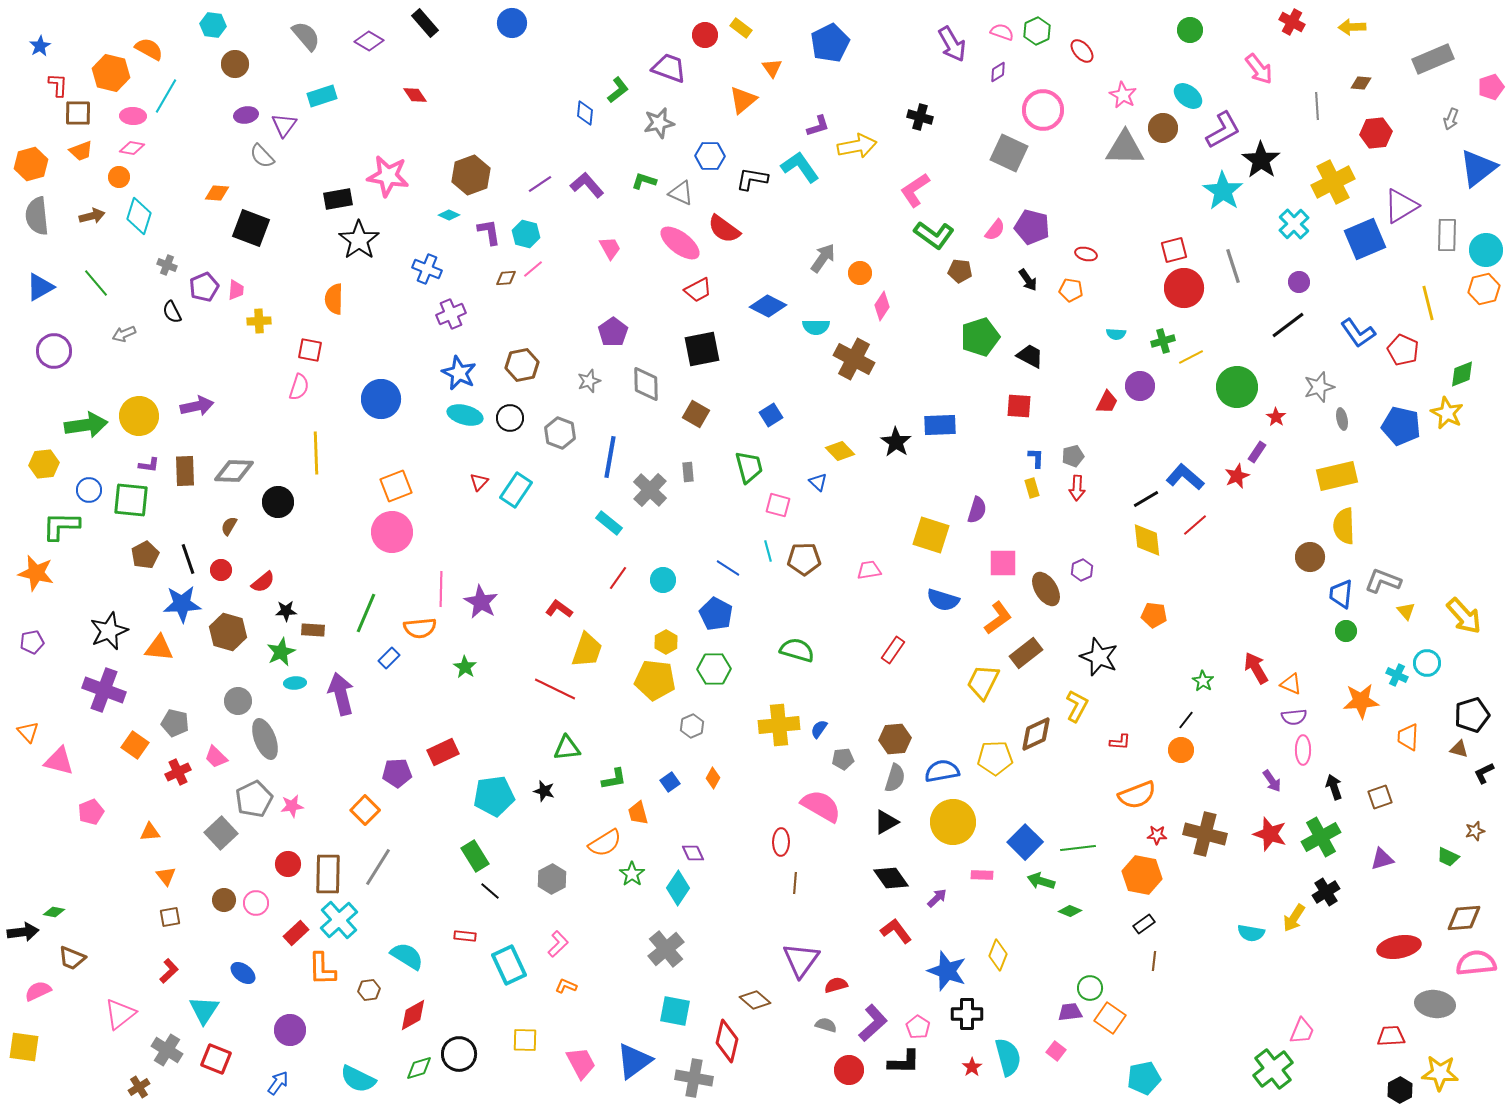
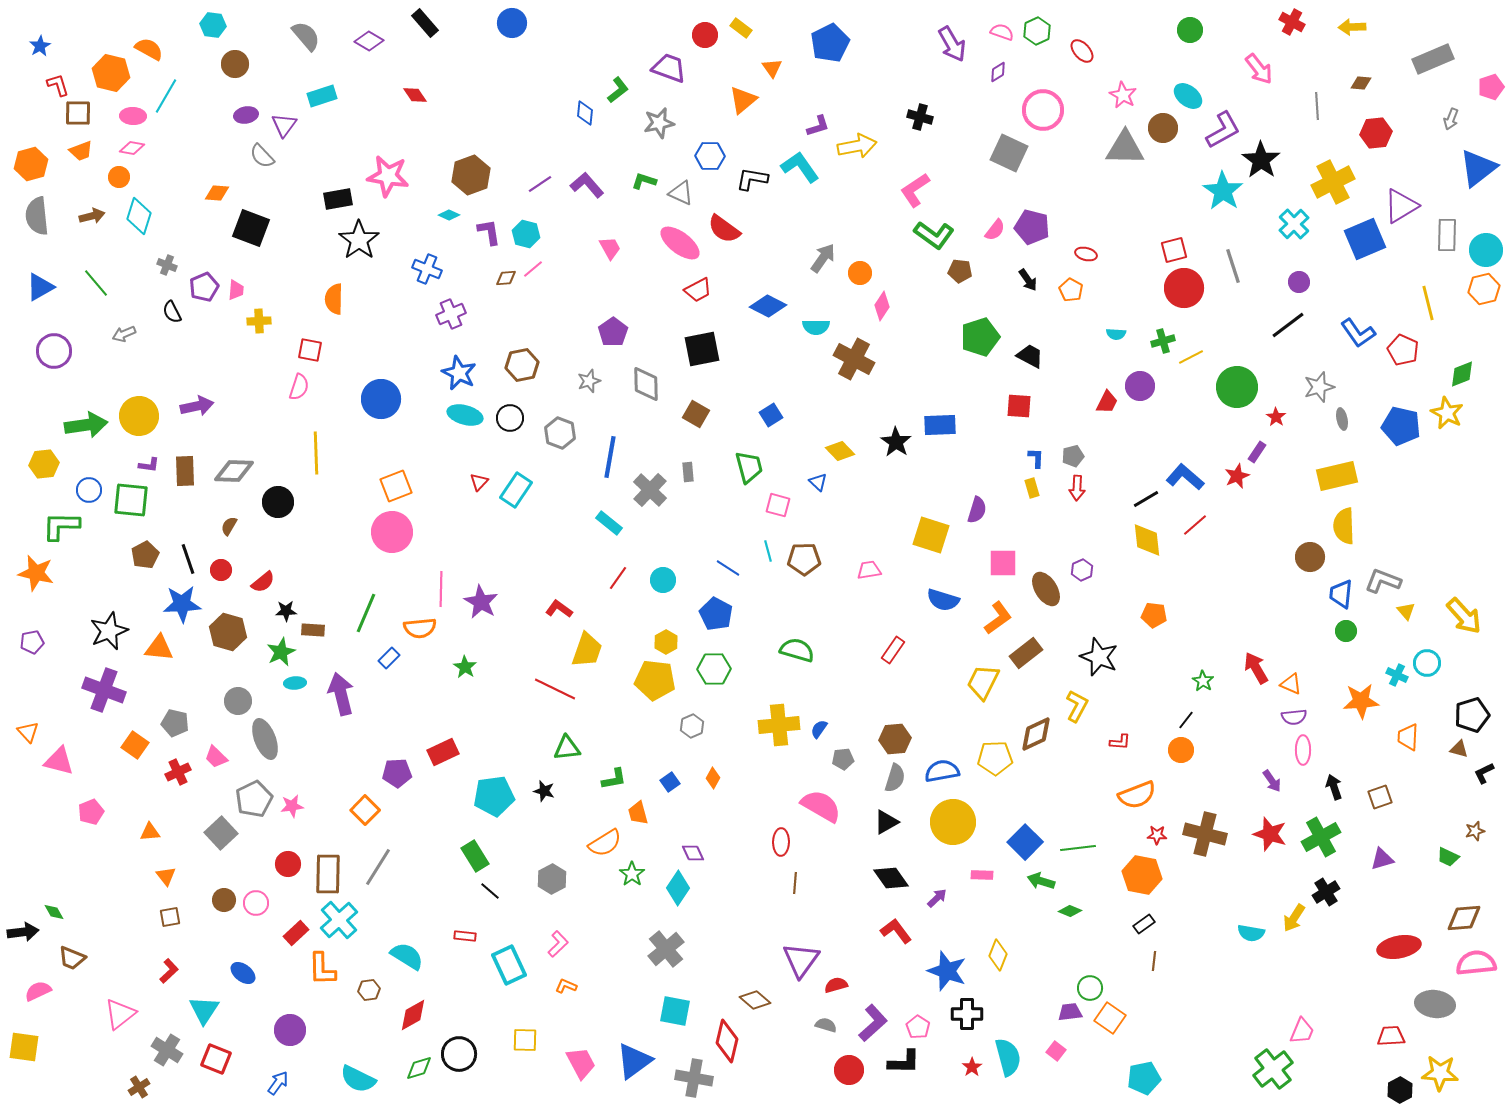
red L-shape at (58, 85): rotated 20 degrees counterclockwise
orange pentagon at (1071, 290): rotated 20 degrees clockwise
green diamond at (54, 912): rotated 50 degrees clockwise
